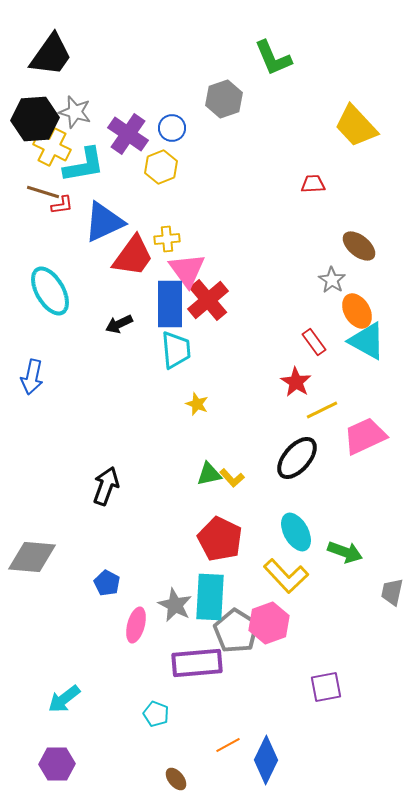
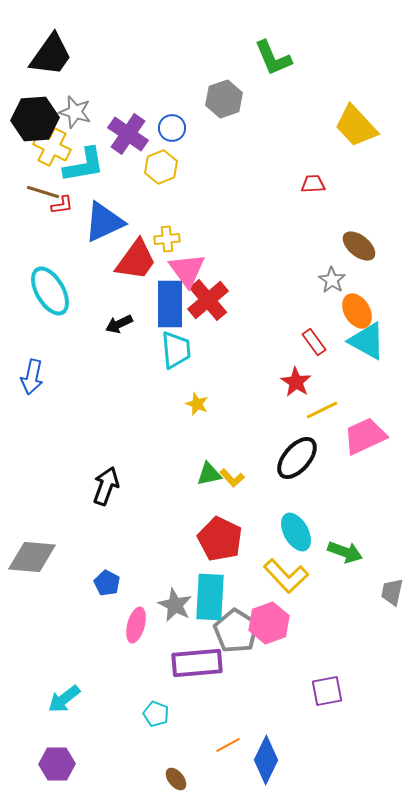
red trapezoid at (133, 256): moved 3 px right, 4 px down
purple square at (326, 687): moved 1 px right, 4 px down
